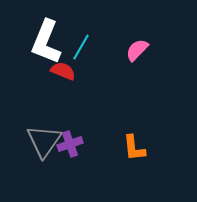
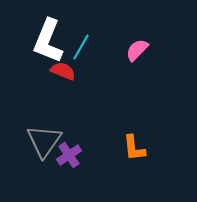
white L-shape: moved 2 px right, 1 px up
purple cross: moved 1 px left, 11 px down; rotated 15 degrees counterclockwise
